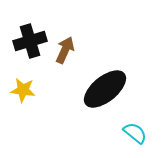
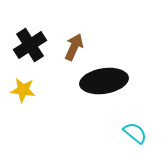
black cross: moved 4 px down; rotated 16 degrees counterclockwise
brown arrow: moved 9 px right, 3 px up
black ellipse: moved 1 px left, 8 px up; rotated 30 degrees clockwise
